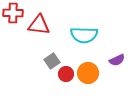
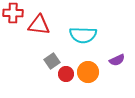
cyan semicircle: moved 1 px left
orange circle: moved 1 px up
